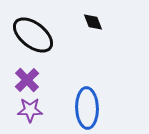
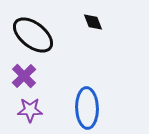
purple cross: moved 3 px left, 4 px up
